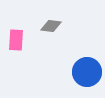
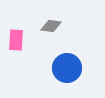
blue circle: moved 20 px left, 4 px up
